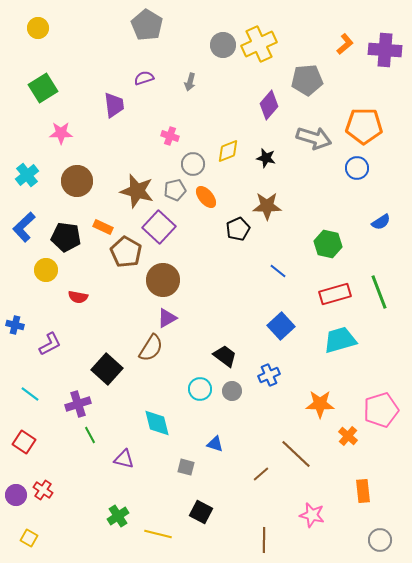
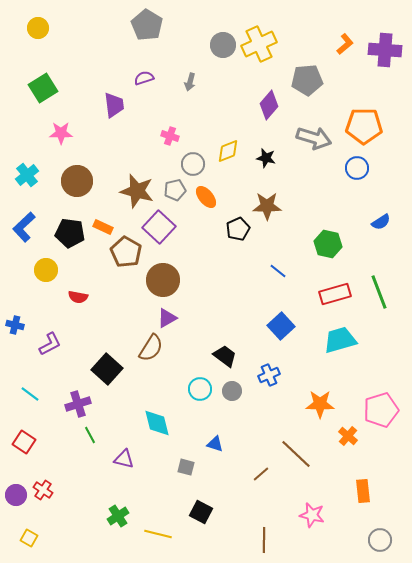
black pentagon at (66, 237): moved 4 px right, 4 px up
